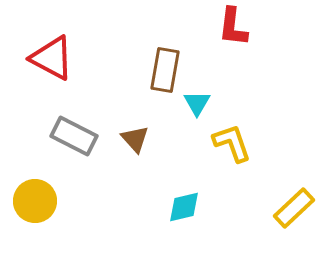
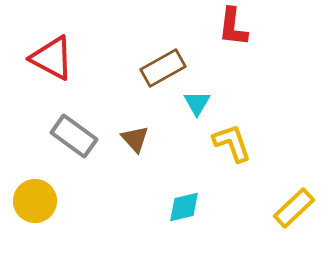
brown rectangle: moved 2 px left, 2 px up; rotated 51 degrees clockwise
gray rectangle: rotated 9 degrees clockwise
